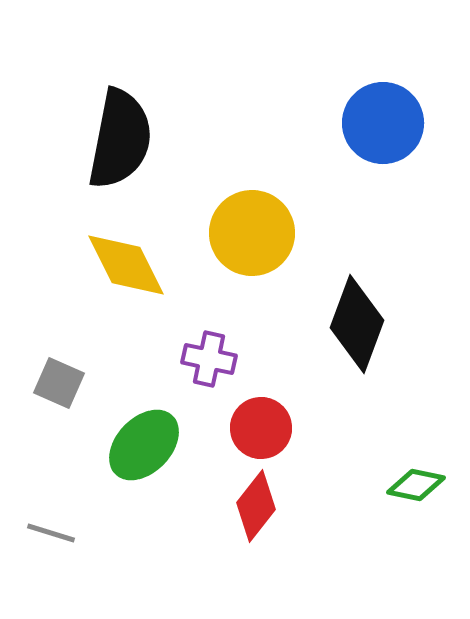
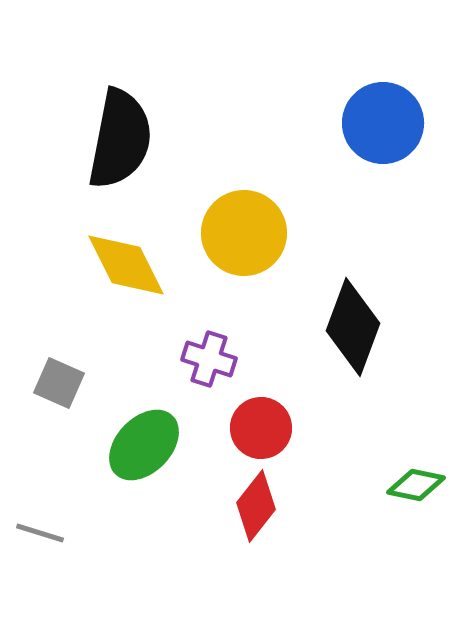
yellow circle: moved 8 px left
black diamond: moved 4 px left, 3 px down
purple cross: rotated 6 degrees clockwise
gray line: moved 11 px left
